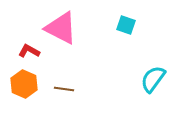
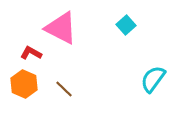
cyan square: rotated 30 degrees clockwise
red L-shape: moved 2 px right, 2 px down
brown line: rotated 36 degrees clockwise
